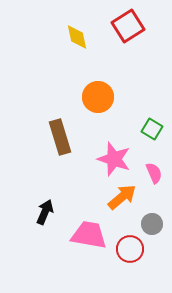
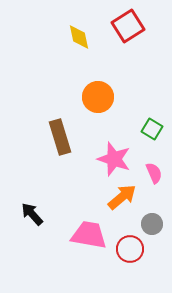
yellow diamond: moved 2 px right
black arrow: moved 13 px left, 2 px down; rotated 65 degrees counterclockwise
